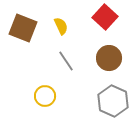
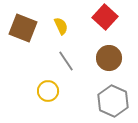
yellow circle: moved 3 px right, 5 px up
